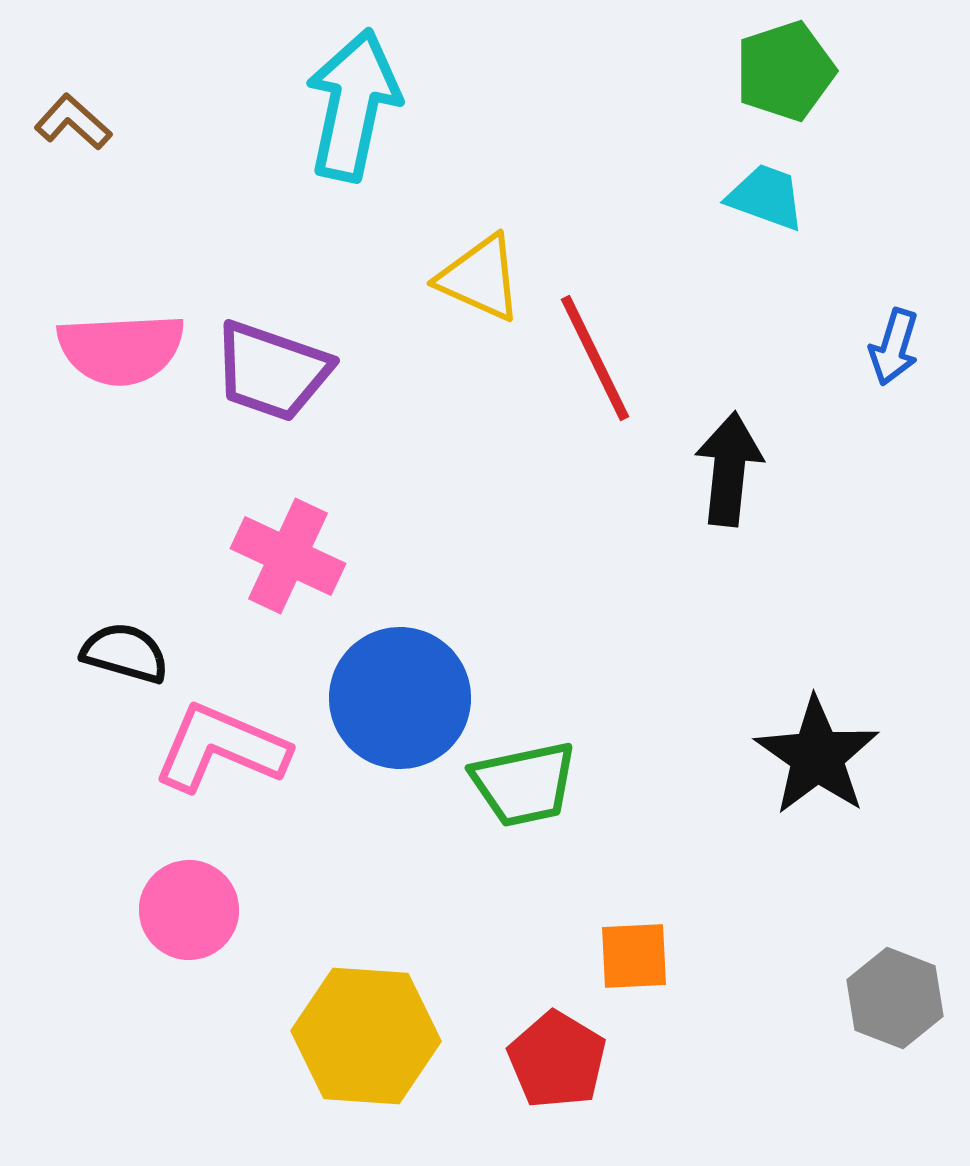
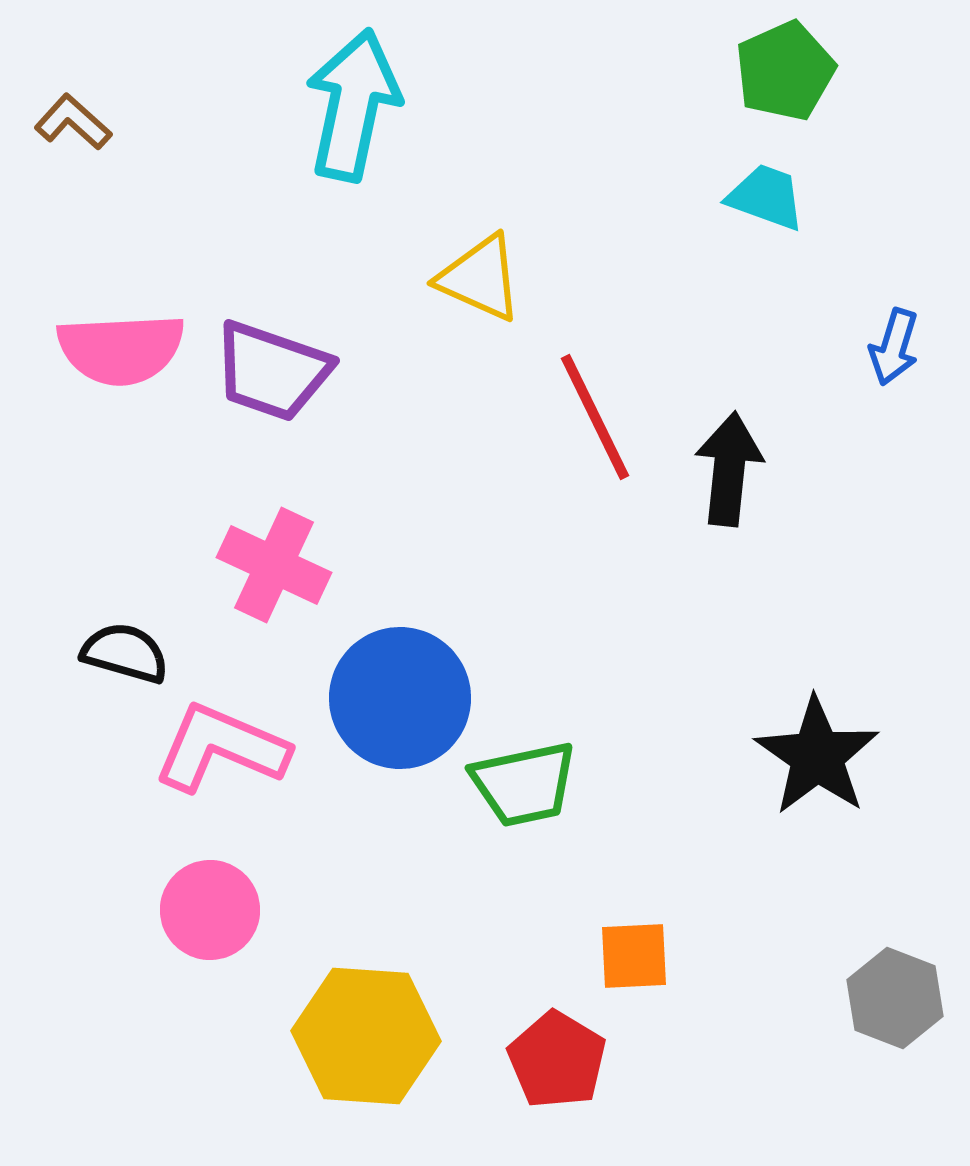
green pentagon: rotated 6 degrees counterclockwise
red line: moved 59 px down
pink cross: moved 14 px left, 9 px down
pink circle: moved 21 px right
